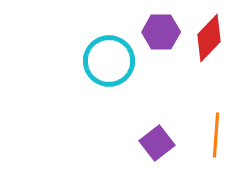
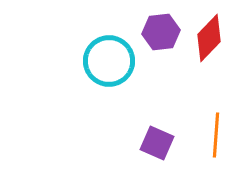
purple hexagon: rotated 6 degrees counterclockwise
purple square: rotated 28 degrees counterclockwise
